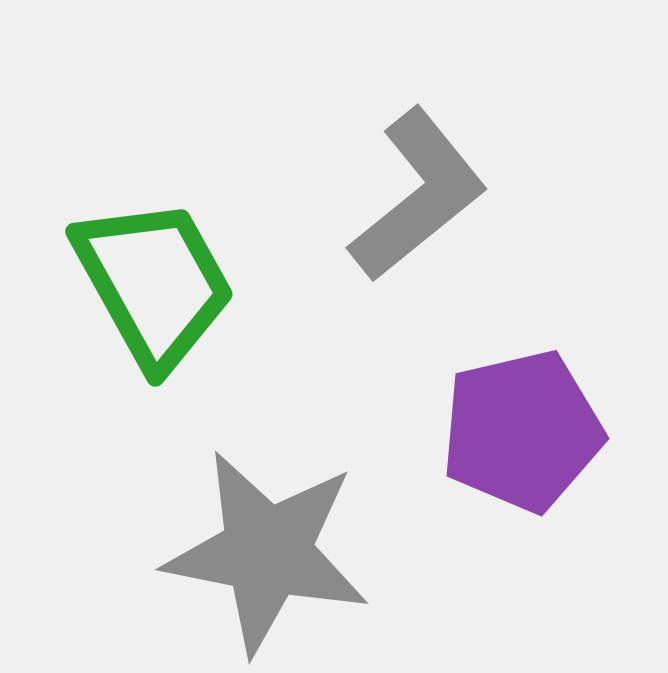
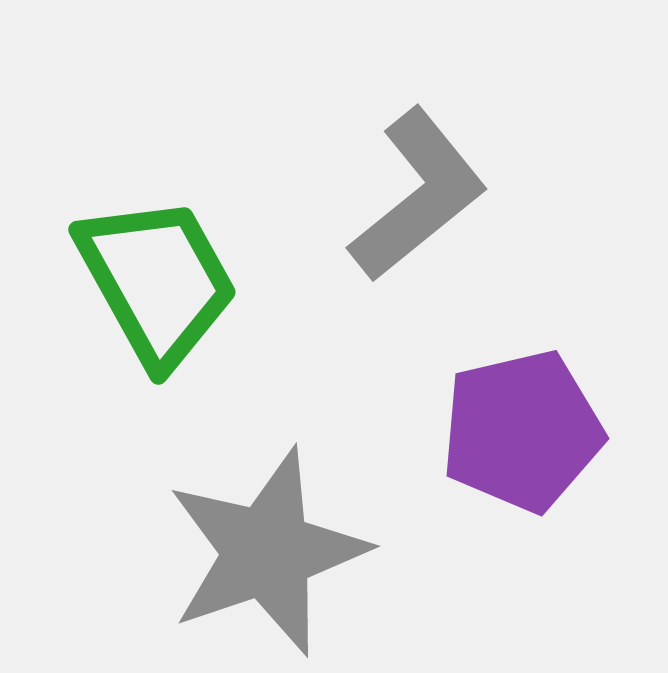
green trapezoid: moved 3 px right, 2 px up
gray star: rotated 30 degrees counterclockwise
